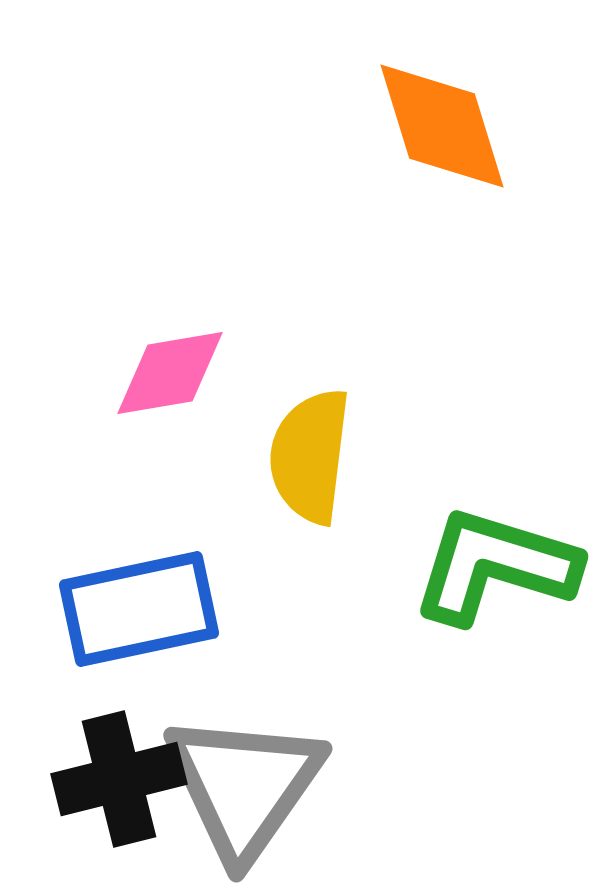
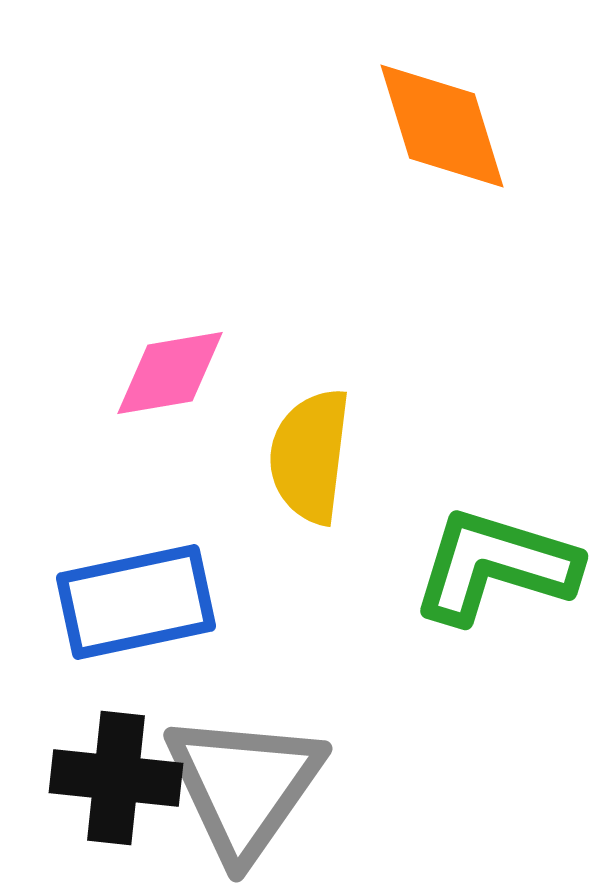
blue rectangle: moved 3 px left, 7 px up
black cross: moved 3 px left, 1 px up; rotated 20 degrees clockwise
